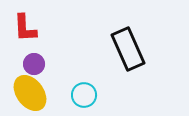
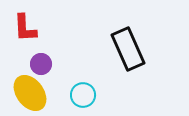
purple circle: moved 7 px right
cyan circle: moved 1 px left
